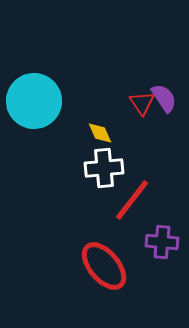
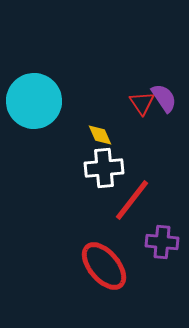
yellow diamond: moved 2 px down
